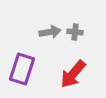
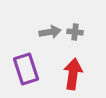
purple rectangle: moved 4 px right; rotated 36 degrees counterclockwise
red arrow: rotated 148 degrees clockwise
